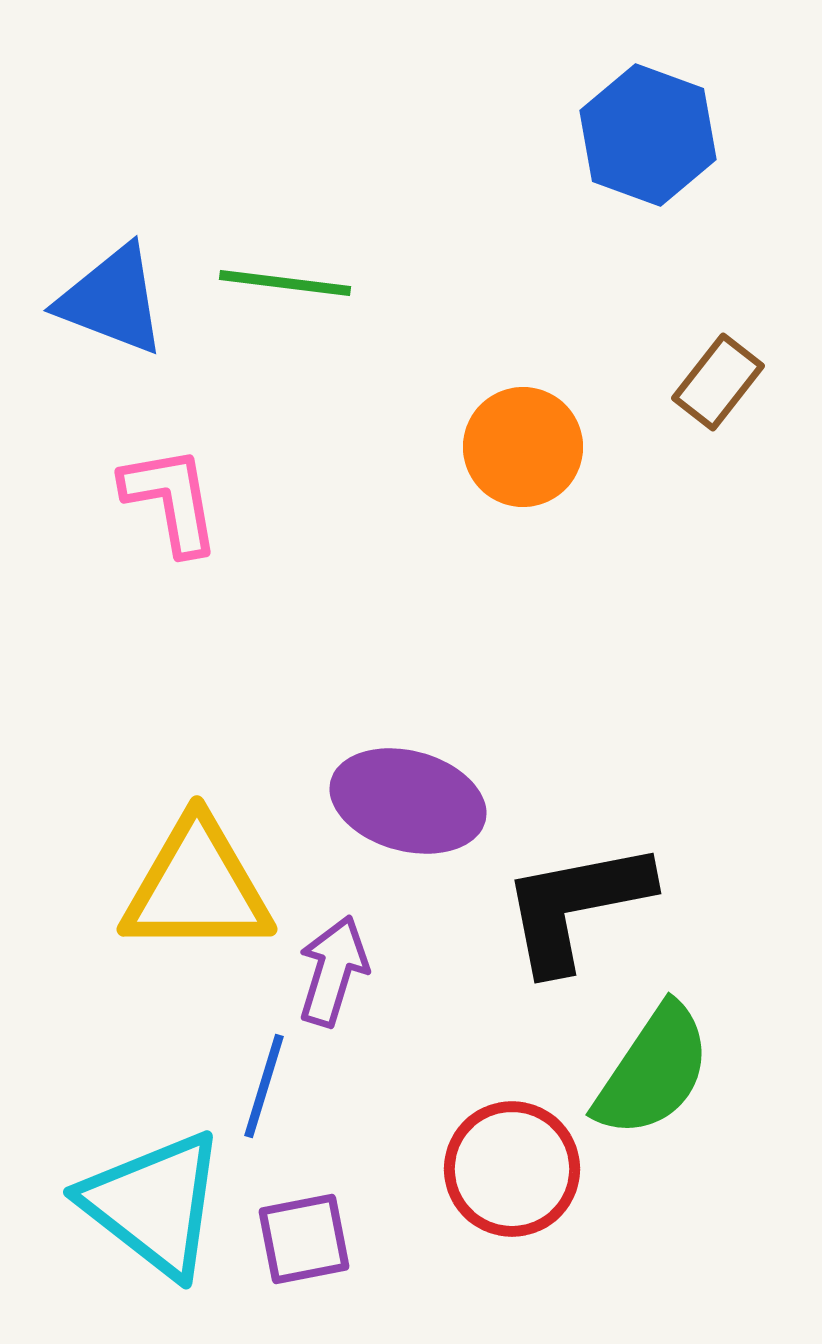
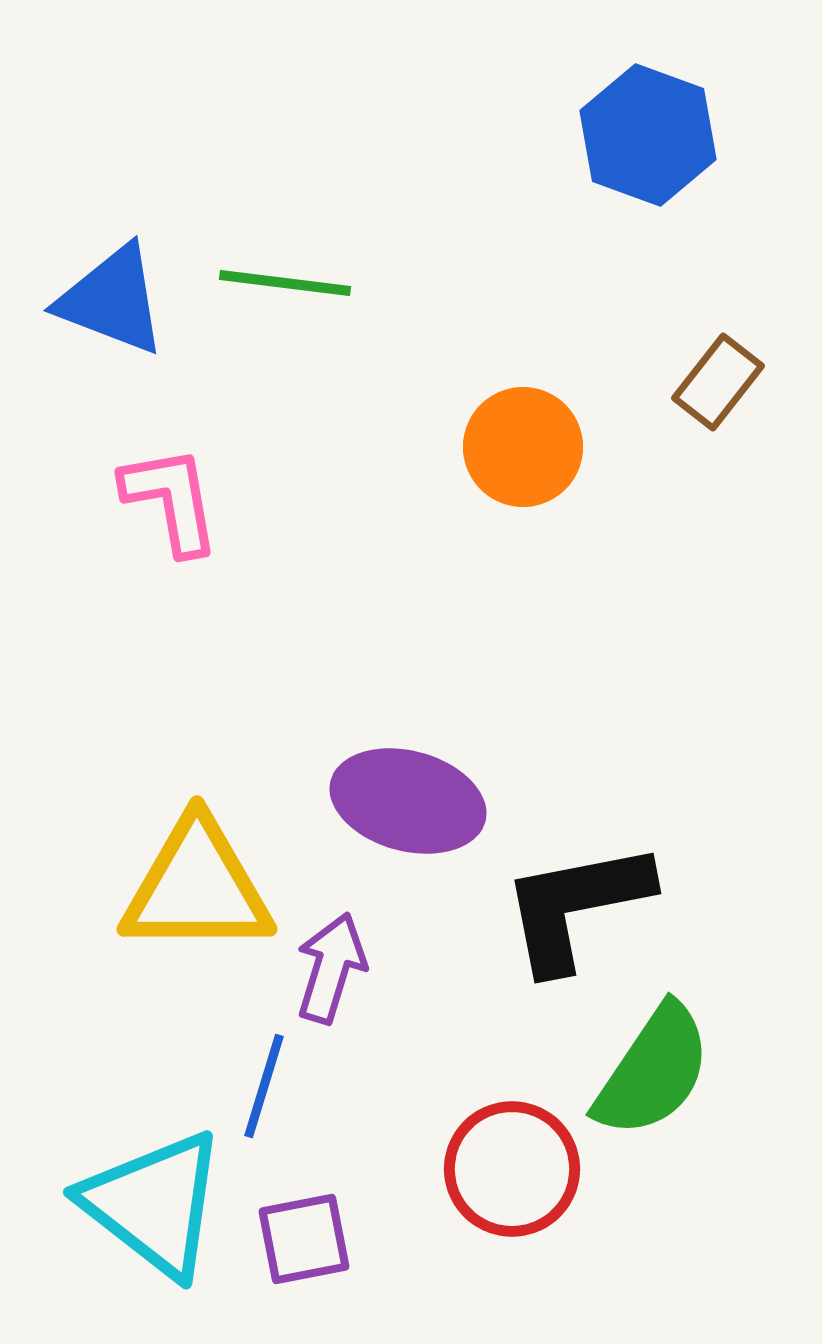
purple arrow: moved 2 px left, 3 px up
